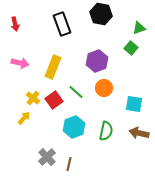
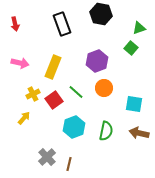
yellow cross: moved 4 px up; rotated 24 degrees clockwise
